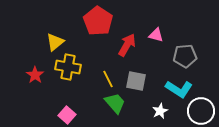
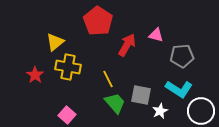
gray pentagon: moved 3 px left
gray square: moved 5 px right, 14 px down
